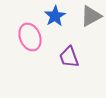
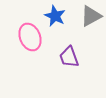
blue star: rotated 15 degrees counterclockwise
